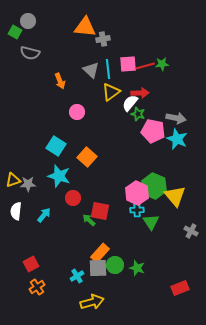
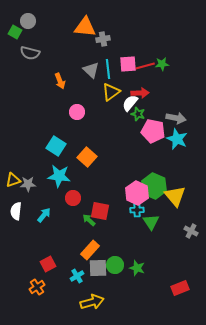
cyan star at (59, 176): rotated 10 degrees counterclockwise
orange rectangle at (100, 253): moved 10 px left, 3 px up
red square at (31, 264): moved 17 px right
